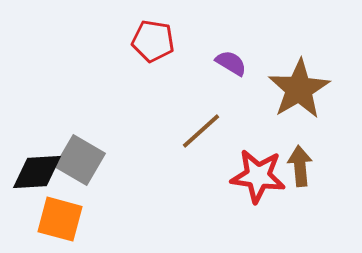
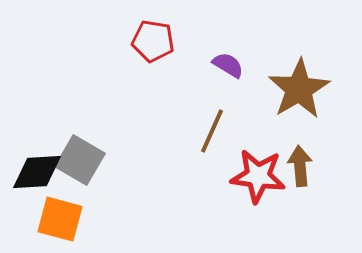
purple semicircle: moved 3 px left, 2 px down
brown line: moved 11 px right; rotated 24 degrees counterclockwise
